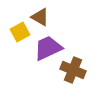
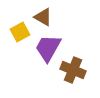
brown triangle: moved 3 px right
purple trapezoid: rotated 36 degrees counterclockwise
